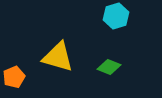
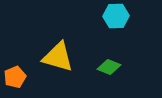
cyan hexagon: rotated 15 degrees clockwise
orange pentagon: moved 1 px right
